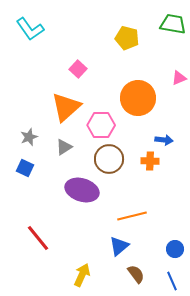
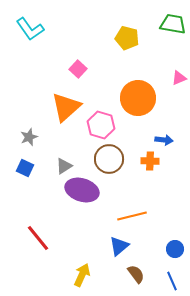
pink hexagon: rotated 16 degrees clockwise
gray triangle: moved 19 px down
